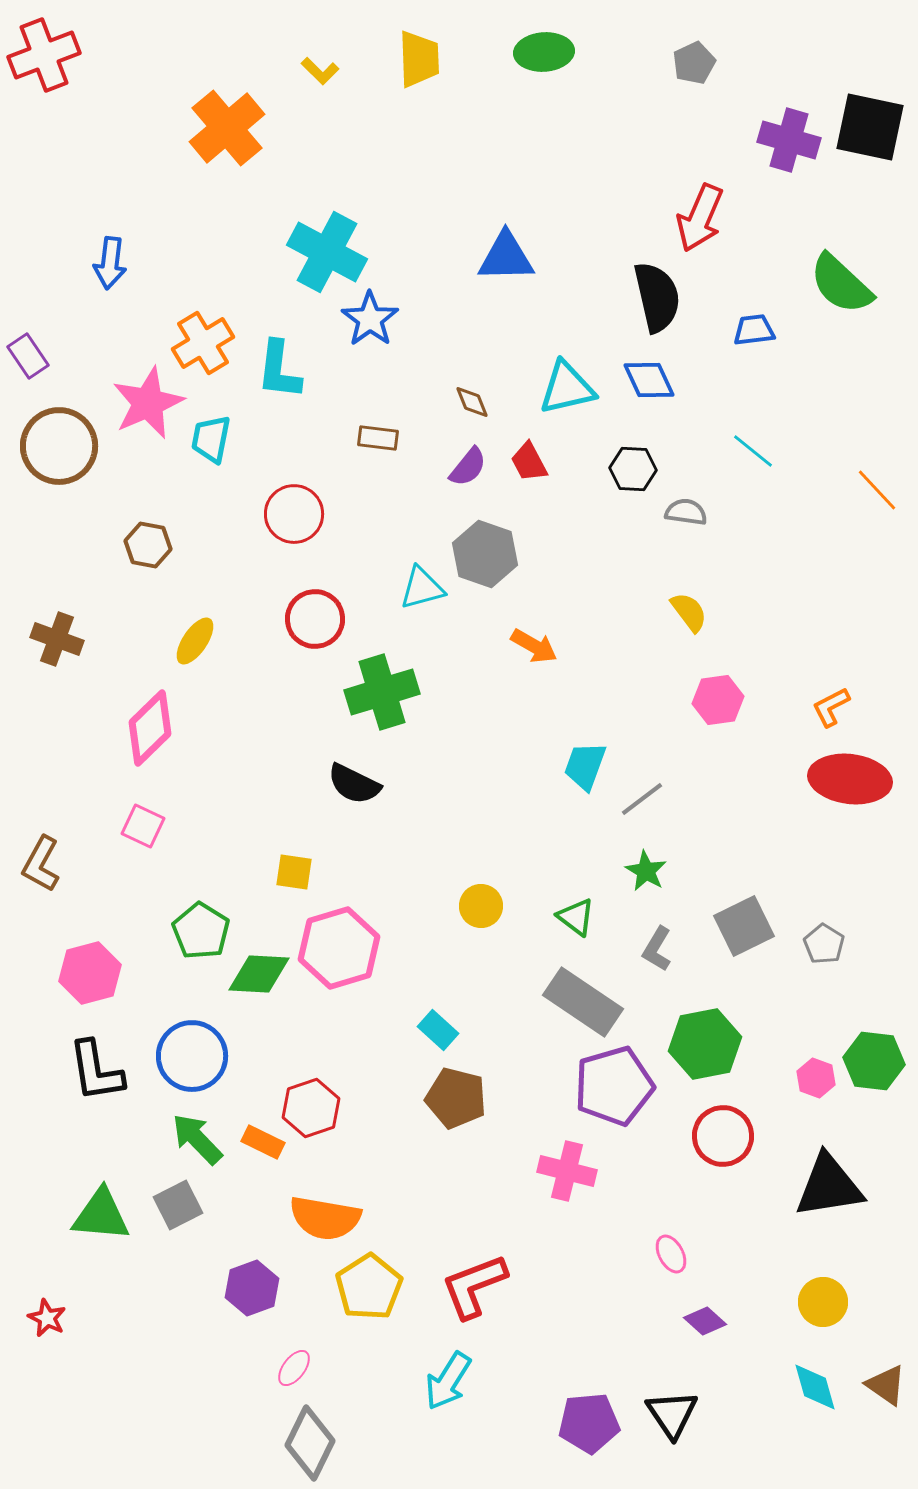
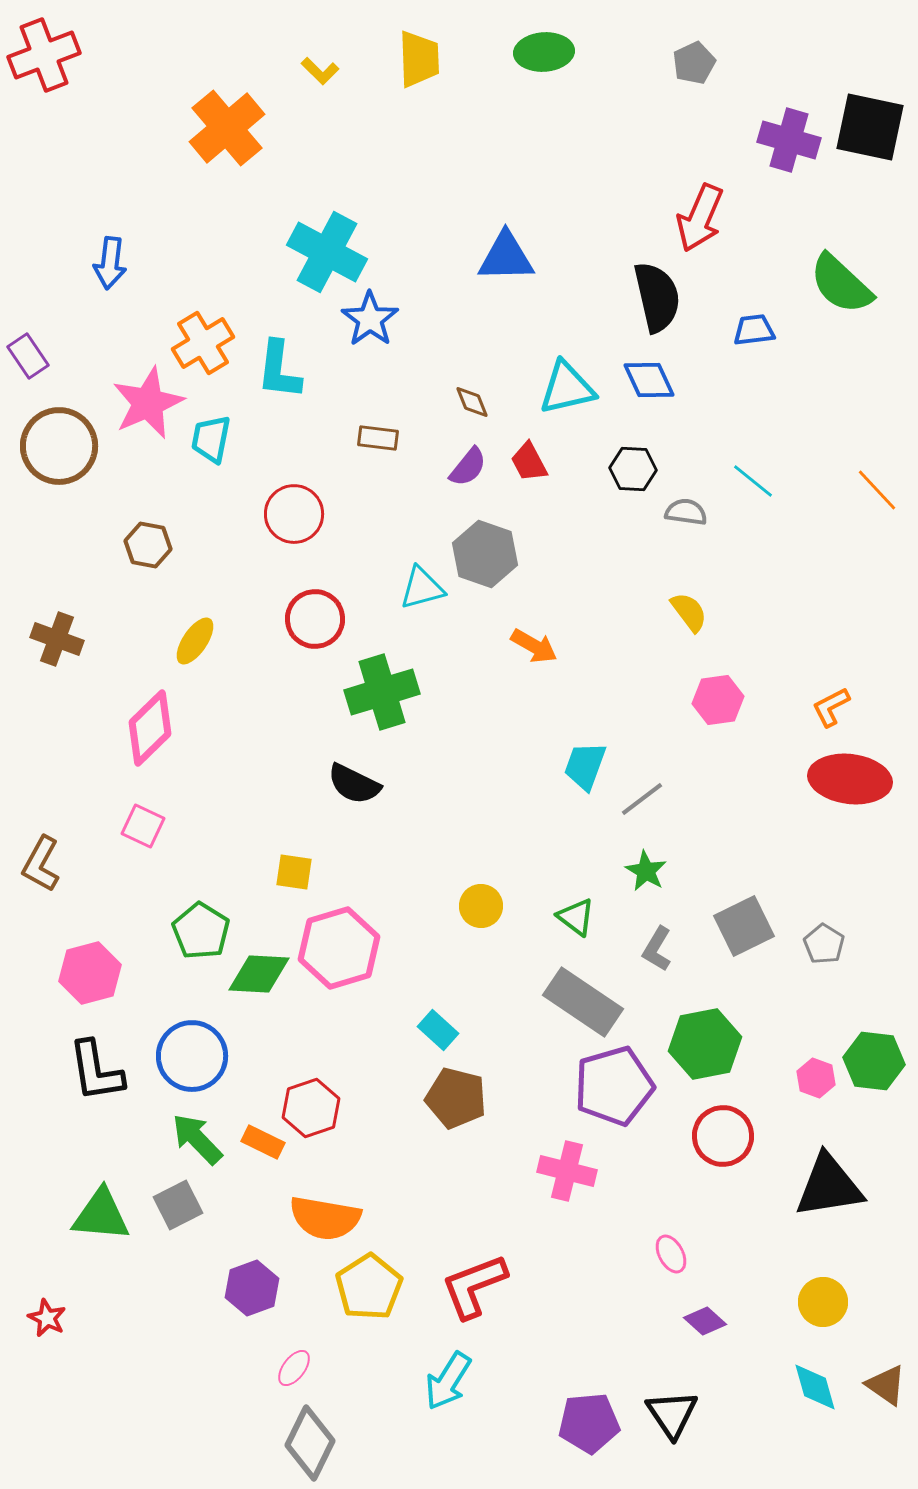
cyan line at (753, 451): moved 30 px down
